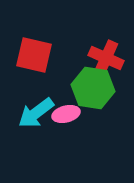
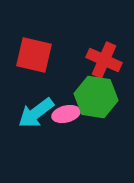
red cross: moved 2 px left, 2 px down
green hexagon: moved 3 px right, 9 px down
